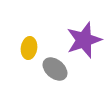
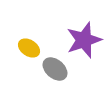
yellow ellipse: rotated 65 degrees counterclockwise
